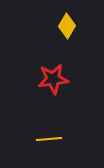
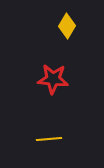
red star: rotated 12 degrees clockwise
